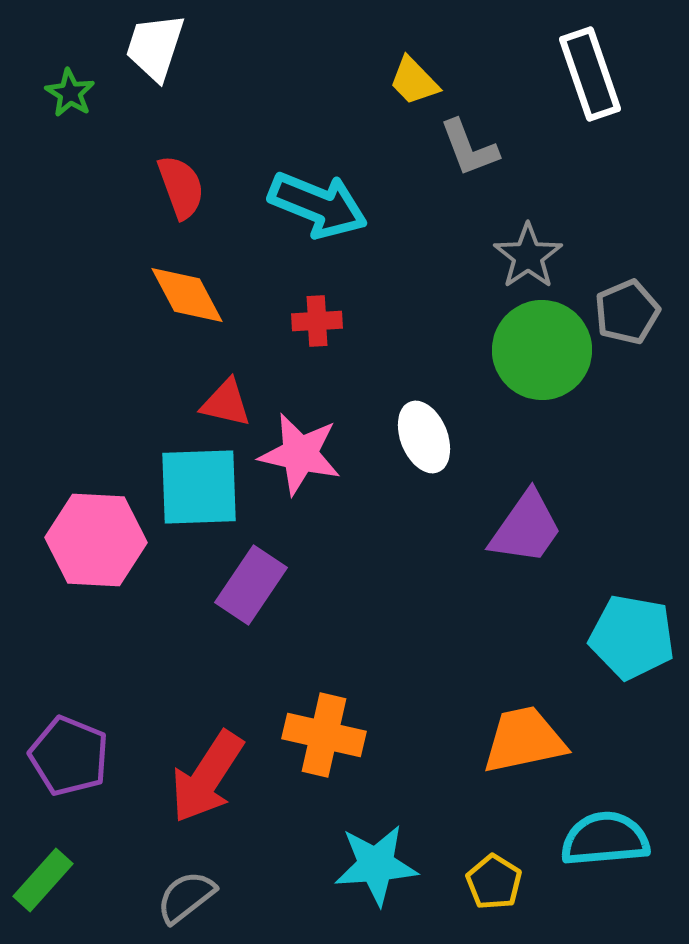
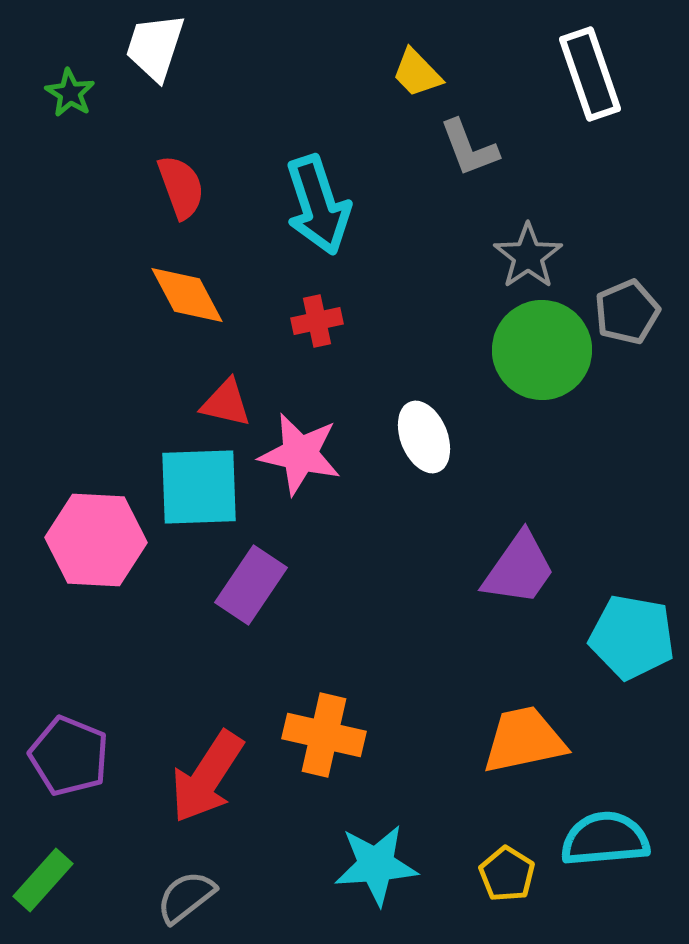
yellow trapezoid: moved 3 px right, 8 px up
cyan arrow: rotated 50 degrees clockwise
red cross: rotated 9 degrees counterclockwise
purple trapezoid: moved 7 px left, 41 px down
yellow pentagon: moved 13 px right, 8 px up
